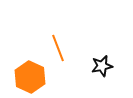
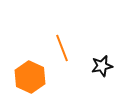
orange line: moved 4 px right
